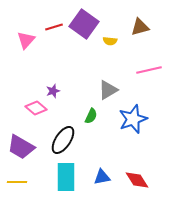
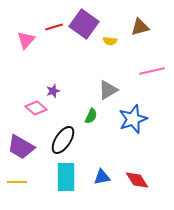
pink line: moved 3 px right, 1 px down
